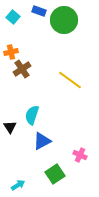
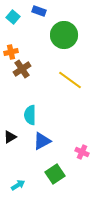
green circle: moved 15 px down
cyan semicircle: moved 2 px left; rotated 18 degrees counterclockwise
black triangle: moved 10 px down; rotated 32 degrees clockwise
pink cross: moved 2 px right, 3 px up
